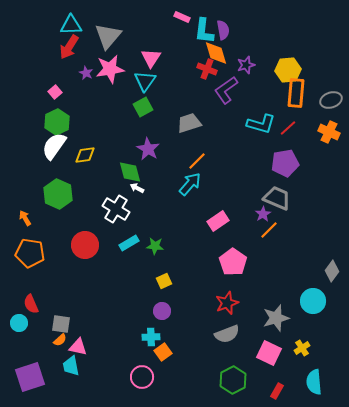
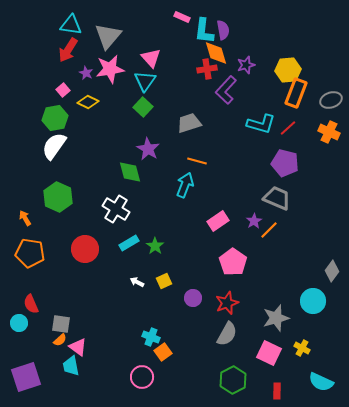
cyan triangle at (71, 25): rotated 10 degrees clockwise
red arrow at (69, 47): moved 1 px left, 3 px down
pink triangle at (151, 58): rotated 15 degrees counterclockwise
red cross at (207, 69): rotated 30 degrees counterclockwise
purple L-shape at (226, 90): rotated 12 degrees counterclockwise
pink square at (55, 92): moved 8 px right, 2 px up
orange rectangle at (296, 93): rotated 16 degrees clockwise
green square at (143, 107): rotated 18 degrees counterclockwise
green hexagon at (57, 122): moved 2 px left, 4 px up; rotated 15 degrees clockwise
yellow diamond at (85, 155): moved 3 px right, 53 px up; rotated 35 degrees clockwise
orange line at (197, 161): rotated 60 degrees clockwise
purple pentagon at (285, 163): rotated 24 degrees clockwise
cyan arrow at (190, 184): moved 5 px left, 1 px down; rotated 20 degrees counterclockwise
white arrow at (137, 188): moved 94 px down
green hexagon at (58, 194): moved 3 px down
purple star at (263, 214): moved 9 px left, 7 px down
red circle at (85, 245): moved 4 px down
green star at (155, 246): rotated 30 degrees clockwise
purple circle at (162, 311): moved 31 px right, 13 px up
gray semicircle at (227, 334): rotated 40 degrees counterclockwise
cyan cross at (151, 337): rotated 24 degrees clockwise
pink triangle at (78, 347): rotated 24 degrees clockwise
yellow cross at (302, 348): rotated 28 degrees counterclockwise
purple square at (30, 377): moved 4 px left
cyan semicircle at (314, 382): moved 7 px right; rotated 60 degrees counterclockwise
red rectangle at (277, 391): rotated 28 degrees counterclockwise
